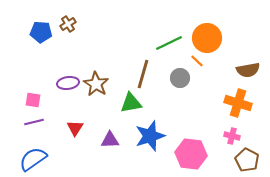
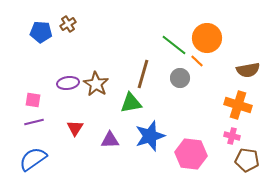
green line: moved 5 px right, 2 px down; rotated 64 degrees clockwise
orange cross: moved 2 px down
brown pentagon: rotated 20 degrees counterclockwise
